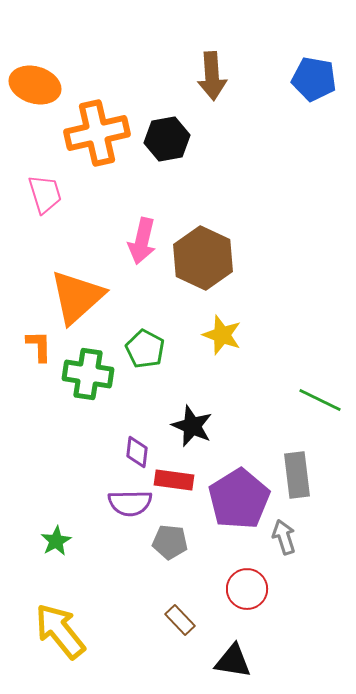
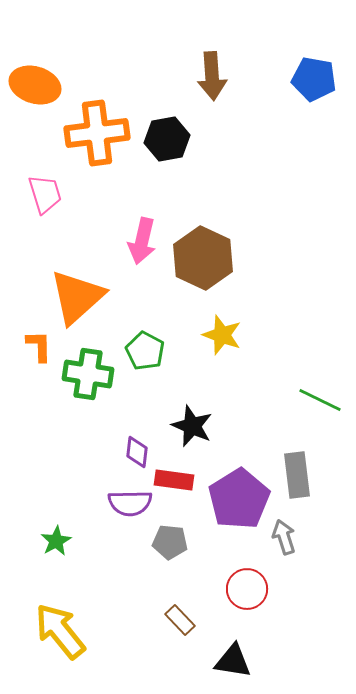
orange cross: rotated 6 degrees clockwise
green pentagon: moved 2 px down
